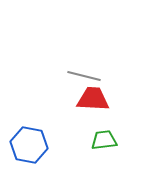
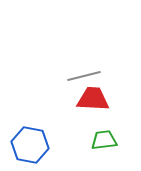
gray line: rotated 28 degrees counterclockwise
blue hexagon: moved 1 px right
